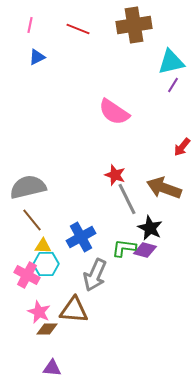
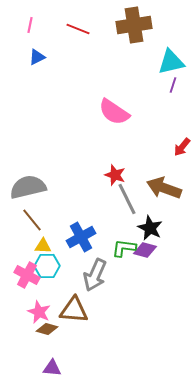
purple line: rotated 14 degrees counterclockwise
cyan hexagon: moved 1 px right, 2 px down
brown diamond: rotated 15 degrees clockwise
